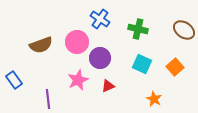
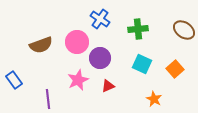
green cross: rotated 18 degrees counterclockwise
orange square: moved 2 px down
